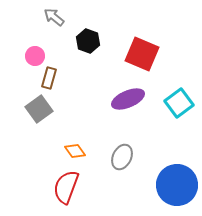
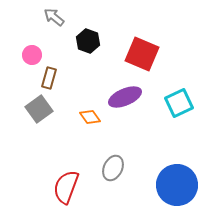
pink circle: moved 3 px left, 1 px up
purple ellipse: moved 3 px left, 2 px up
cyan square: rotated 12 degrees clockwise
orange diamond: moved 15 px right, 34 px up
gray ellipse: moved 9 px left, 11 px down
